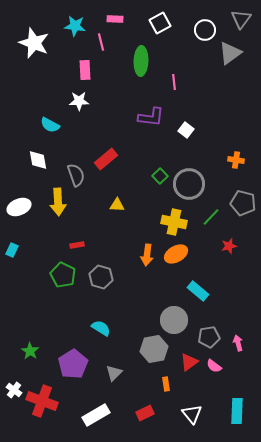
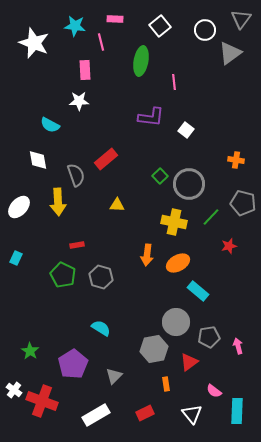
white square at (160, 23): moved 3 px down; rotated 10 degrees counterclockwise
green ellipse at (141, 61): rotated 8 degrees clockwise
white ellipse at (19, 207): rotated 25 degrees counterclockwise
cyan rectangle at (12, 250): moved 4 px right, 8 px down
orange ellipse at (176, 254): moved 2 px right, 9 px down
gray circle at (174, 320): moved 2 px right, 2 px down
pink arrow at (238, 343): moved 3 px down
pink semicircle at (214, 366): moved 25 px down
gray triangle at (114, 373): moved 3 px down
